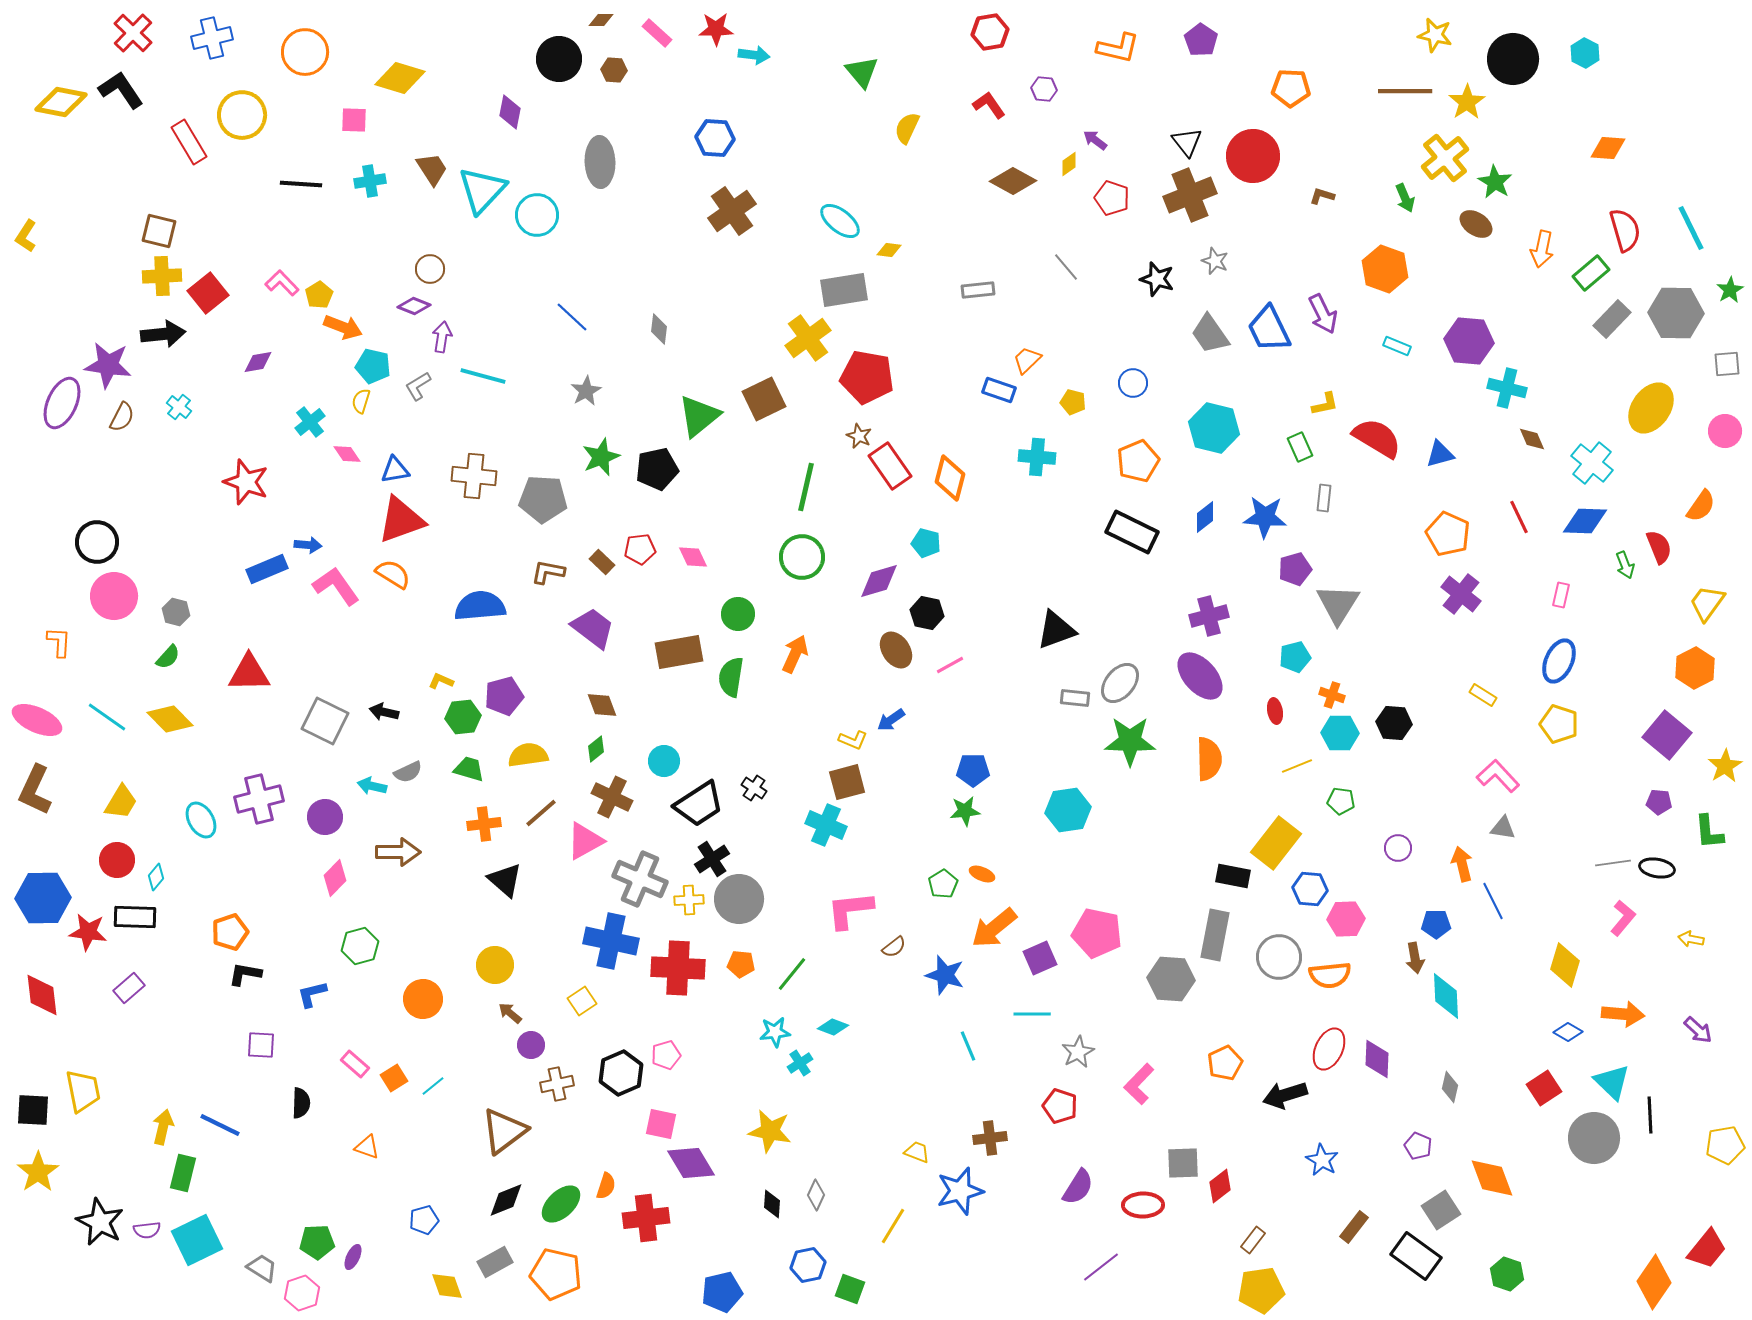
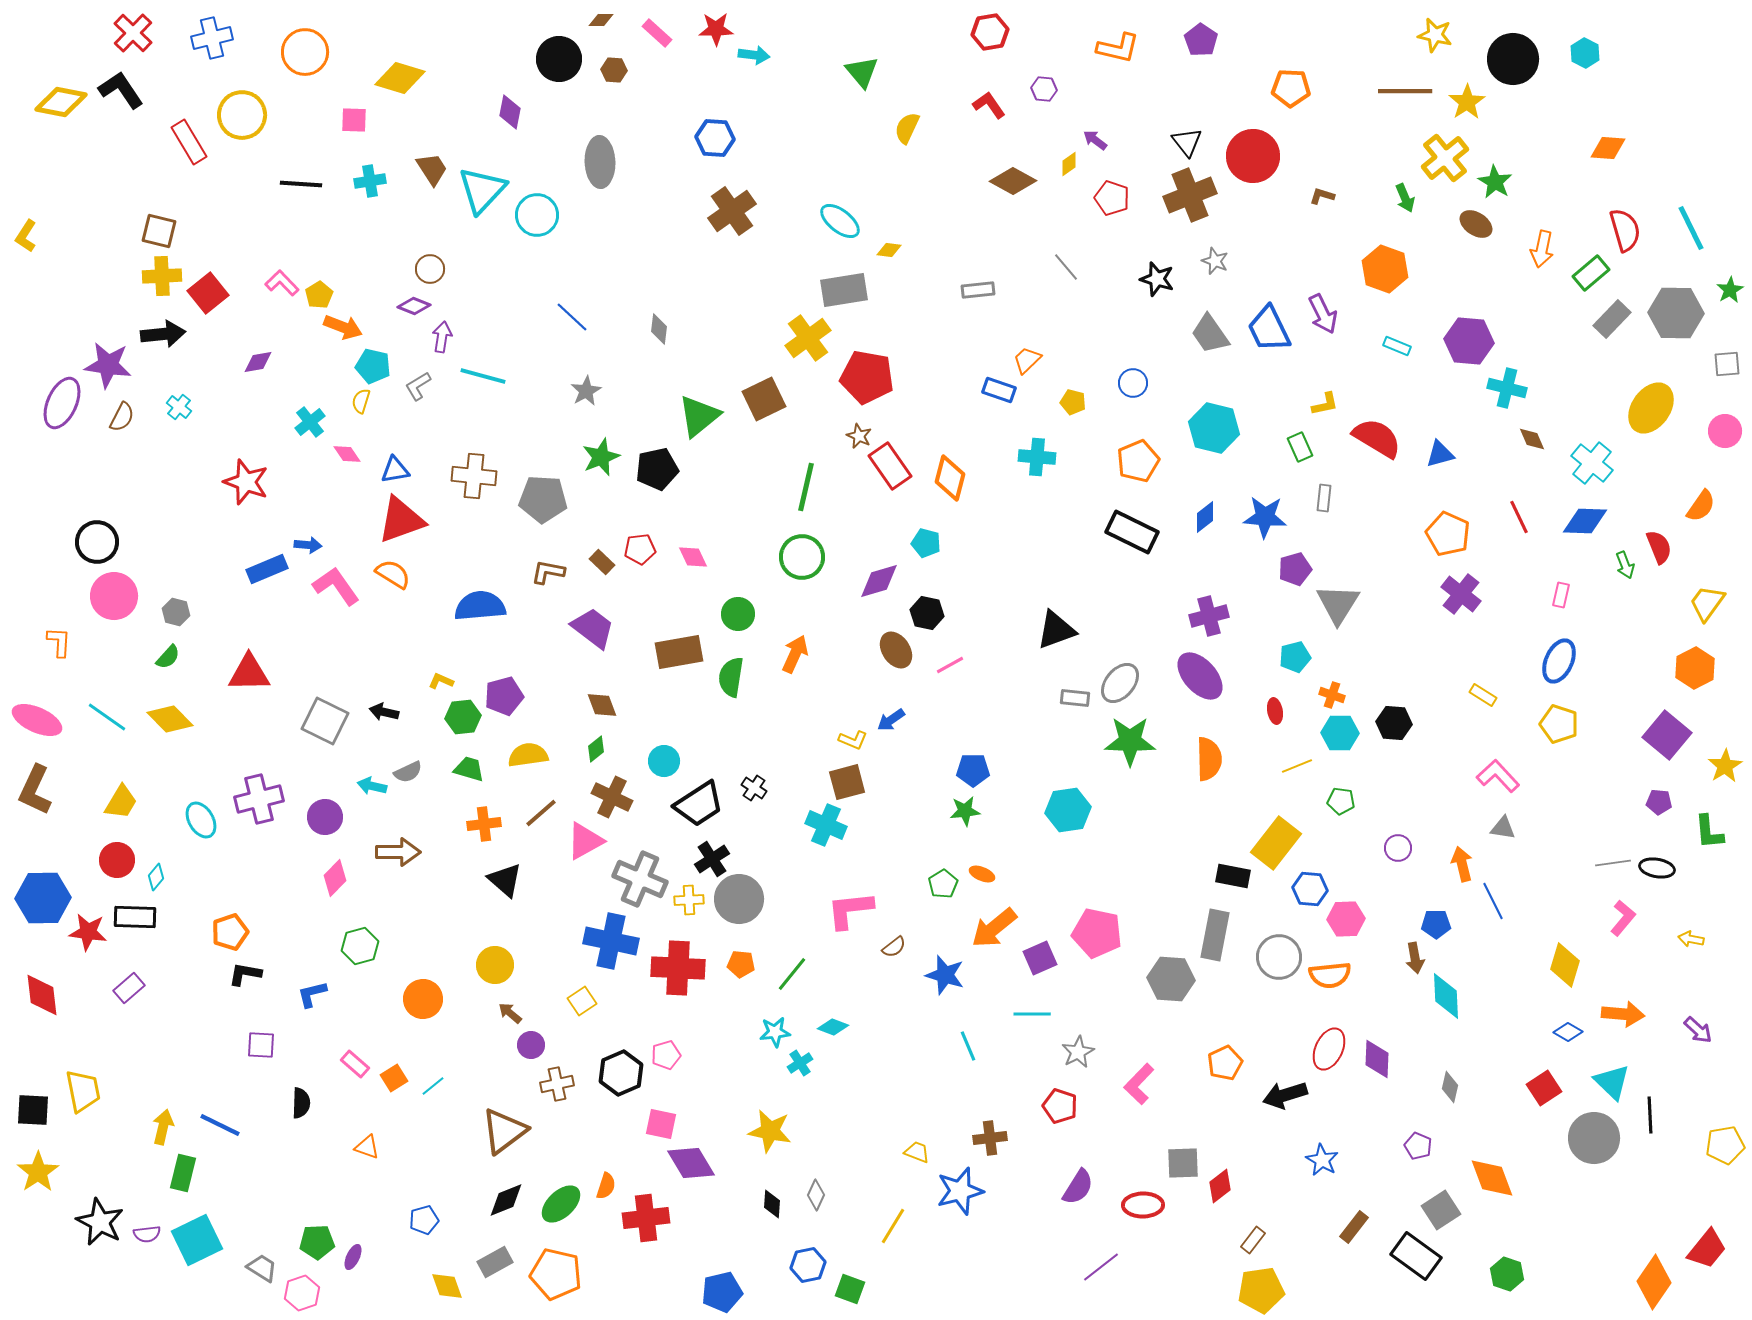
purple semicircle at (147, 1230): moved 4 px down
